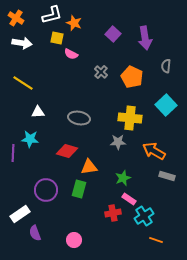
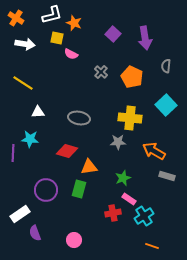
white arrow: moved 3 px right, 1 px down
orange line: moved 4 px left, 6 px down
